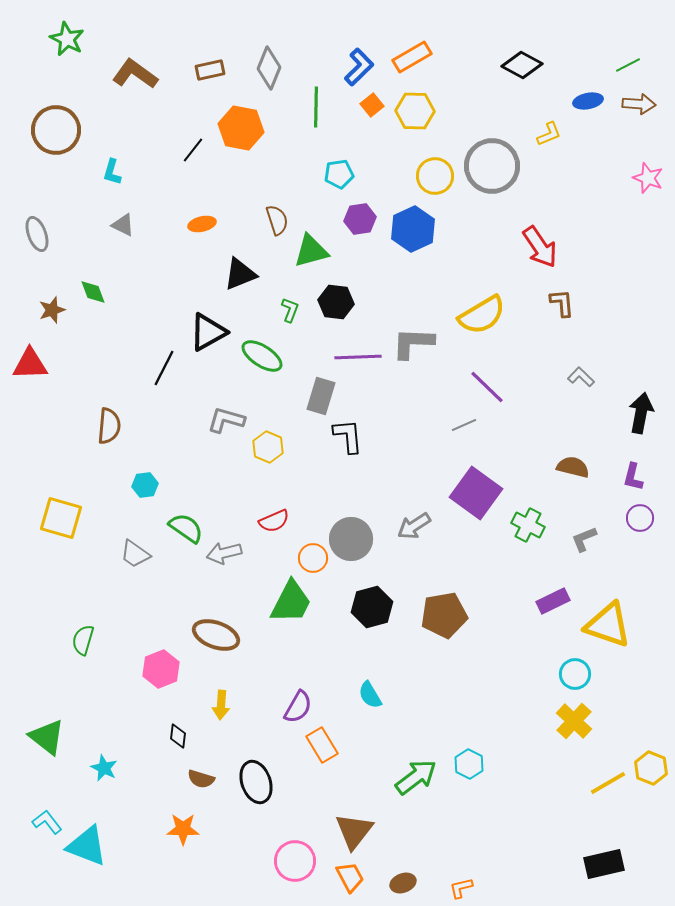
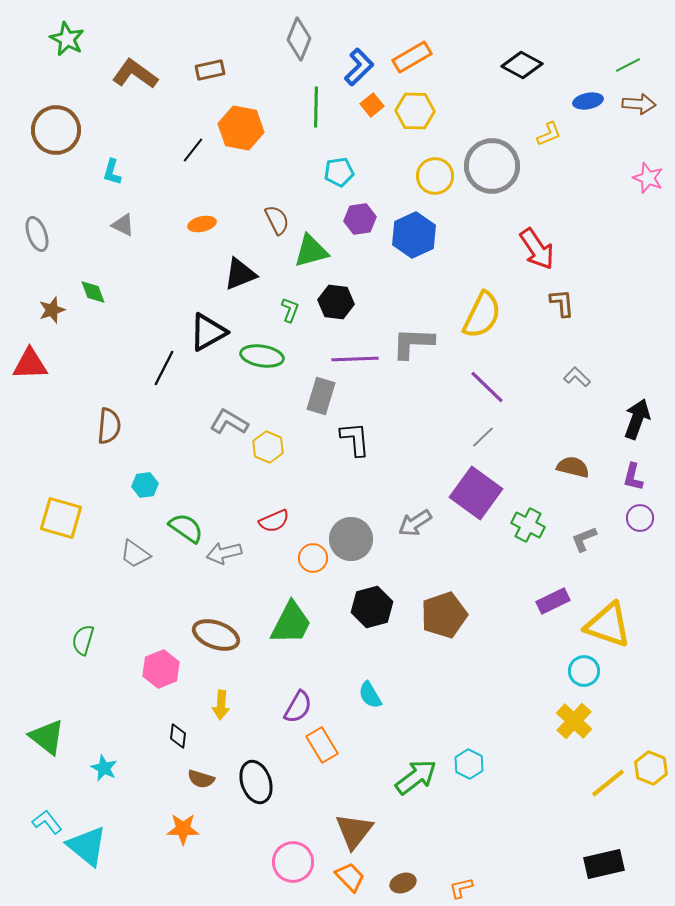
gray diamond at (269, 68): moved 30 px right, 29 px up
cyan pentagon at (339, 174): moved 2 px up
brown semicircle at (277, 220): rotated 8 degrees counterclockwise
blue hexagon at (413, 229): moved 1 px right, 6 px down
red arrow at (540, 247): moved 3 px left, 2 px down
yellow semicircle at (482, 315): rotated 33 degrees counterclockwise
green ellipse at (262, 356): rotated 24 degrees counterclockwise
purple line at (358, 357): moved 3 px left, 2 px down
gray L-shape at (581, 377): moved 4 px left
black arrow at (641, 413): moved 4 px left, 6 px down; rotated 9 degrees clockwise
gray L-shape at (226, 420): moved 3 px right, 2 px down; rotated 15 degrees clockwise
gray line at (464, 425): moved 19 px right, 12 px down; rotated 20 degrees counterclockwise
black L-shape at (348, 436): moved 7 px right, 3 px down
gray arrow at (414, 526): moved 1 px right, 3 px up
green trapezoid at (291, 602): moved 21 px down
brown pentagon at (444, 615): rotated 9 degrees counterclockwise
cyan circle at (575, 674): moved 9 px right, 3 px up
yellow line at (608, 783): rotated 9 degrees counterclockwise
cyan triangle at (87, 846): rotated 18 degrees clockwise
pink circle at (295, 861): moved 2 px left, 1 px down
orange trapezoid at (350, 877): rotated 16 degrees counterclockwise
